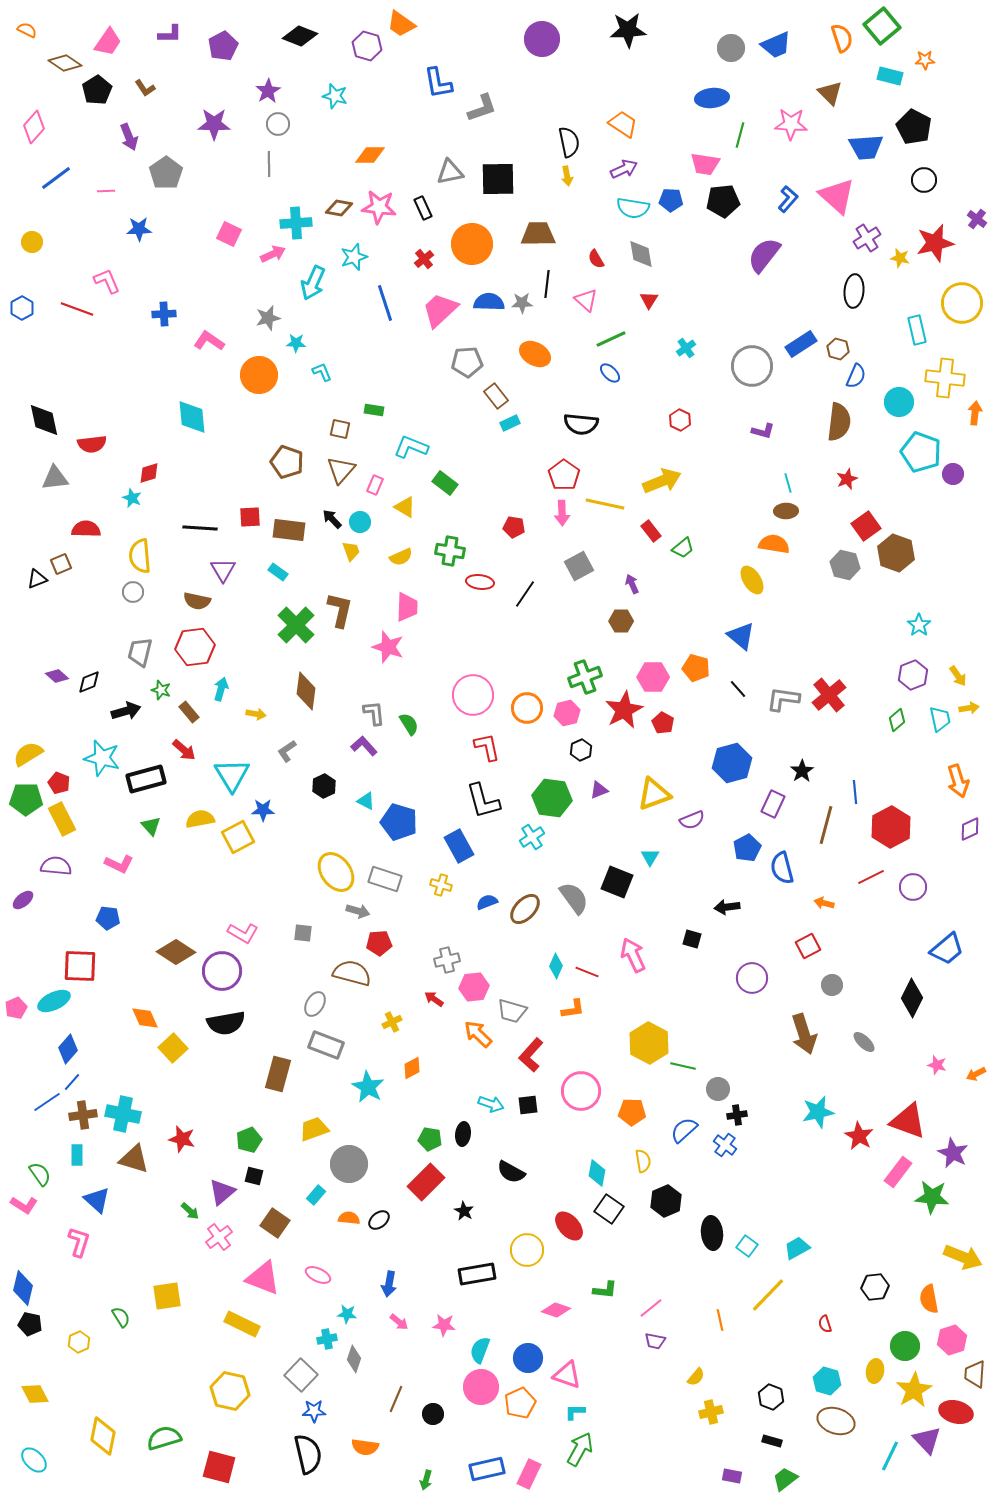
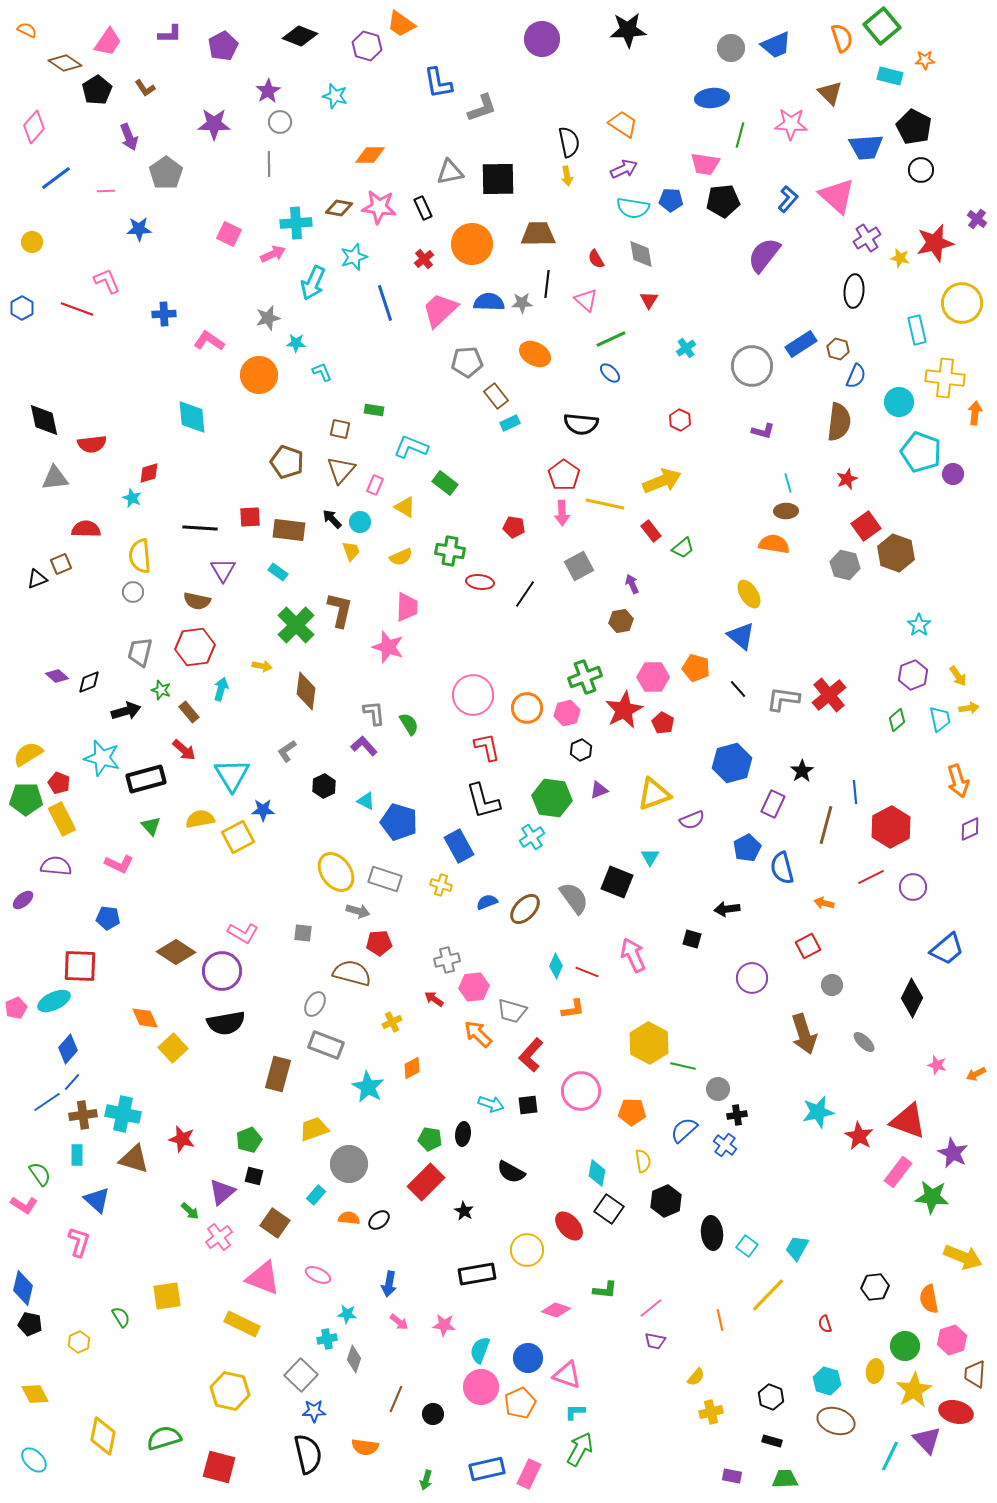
gray circle at (278, 124): moved 2 px right, 2 px up
black circle at (924, 180): moved 3 px left, 10 px up
yellow ellipse at (752, 580): moved 3 px left, 14 px down
brown hexagon at (621, 621): rotated 10 degrees counterclockwise
yellow arrow at (256, 714): moved 6 px right, 48 px up
black arrow at (727, 907): moved 2 px down
cyan trapezoid at (797, 1248): rotated 32 degrees counterclockwise
green trapezoid at (785, 1479): rotated 36 degrees clockwise
